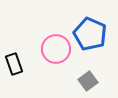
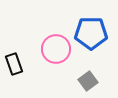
blue pentagon: moved 1 px right, 1 px up; rotated 24 degrees counterclockwise
